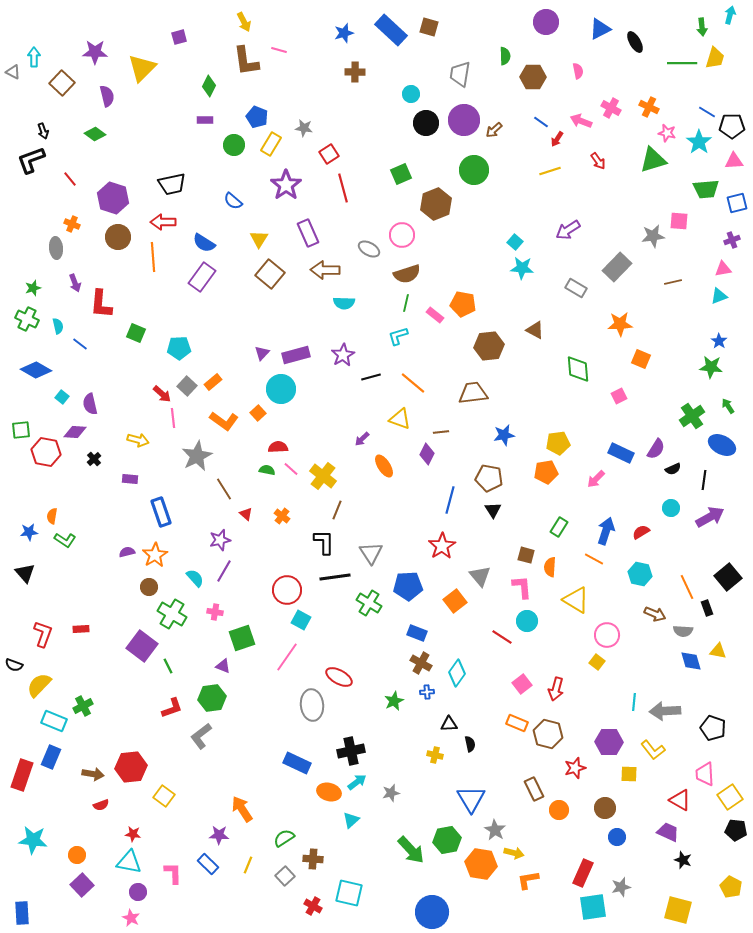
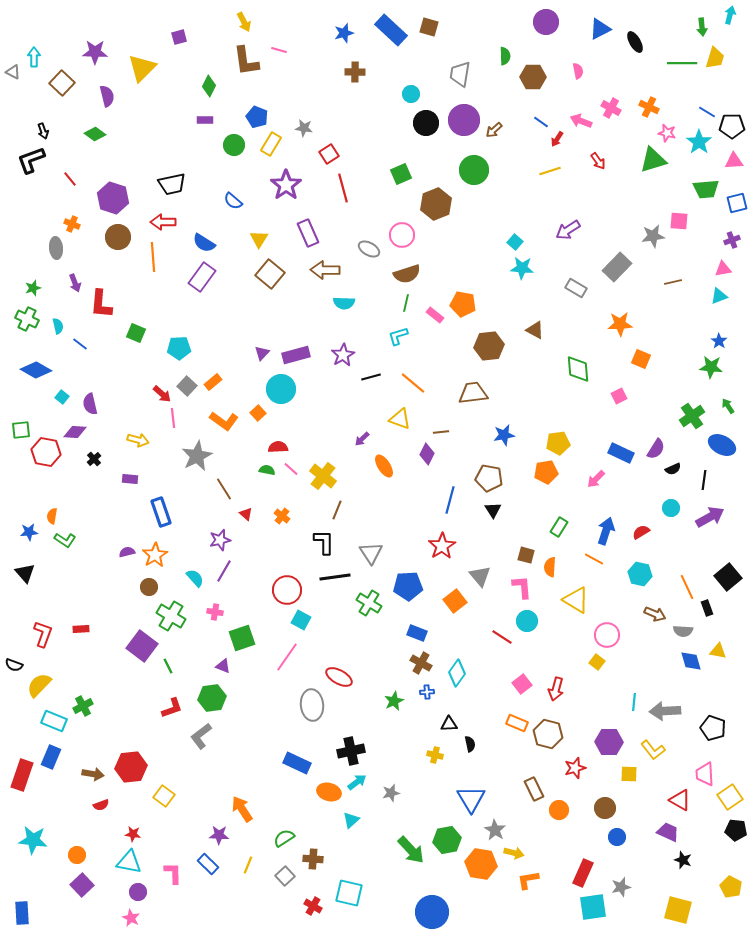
green cross at (172, 614): moved 1 px left, 2 px down
